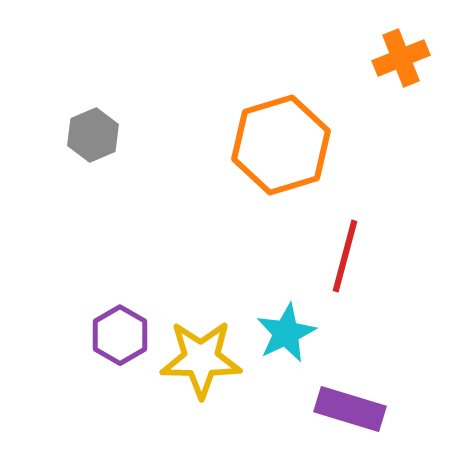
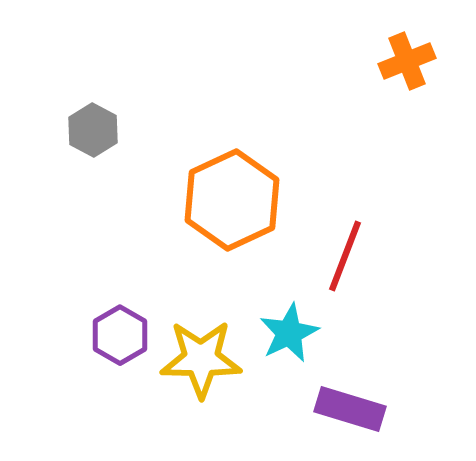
orange cross: moved 6 px right, 3 px down
gray hexagon: moved 5 px up; rotated 9 degrees counterclockwise
orange hexagon: moved 49 px left, 55 px down; rotated 8 degrees counterclockwise
red line: rotated 6 degrees clockwise
cyan star: moved 3 px right
